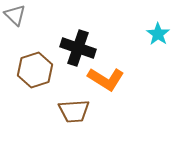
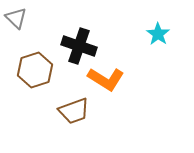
gray triangle: moved 1 px right, 3 px down
black cross: moved 1 px right, 2 px up
brown trapezoid: rotated 16 degrees counterclockwise
